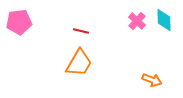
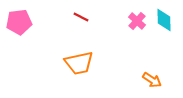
red line: moved 14 px up; rotated 14 degrees clockwise
orange trapezoid: rotated 48 degrees clockwise
orange arrow: rotated 12 degrees clockwise
